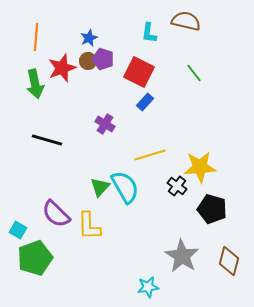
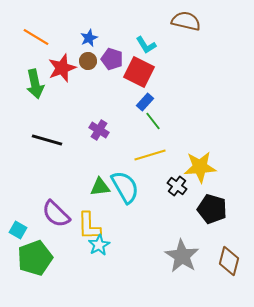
cyan L-shape: moved 3 px left, 12 px down; rotated 40 degrees counterclockwise
orange line: rotated 64 degrees counterclockwise
purple pentagon: moved 9 px right
green line: moved 41 px left, 48 px down
purple cross: moved 6 px left, 6 px down
green triangle: rotated 40 degrees clockwise
cyan star: moved 49 px left, 42 px up; rotated 20 degrees counterclockwise
